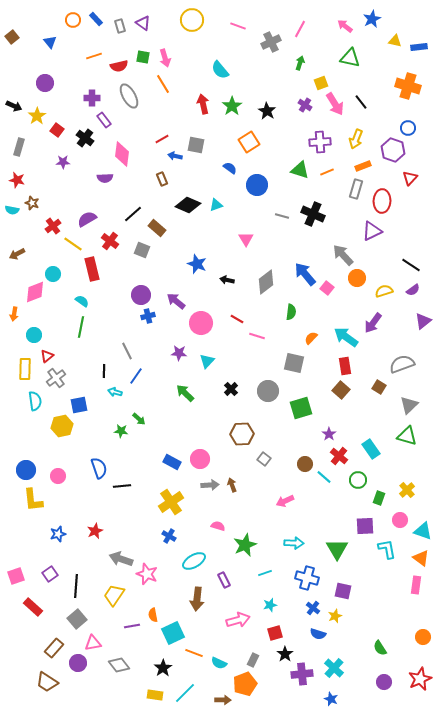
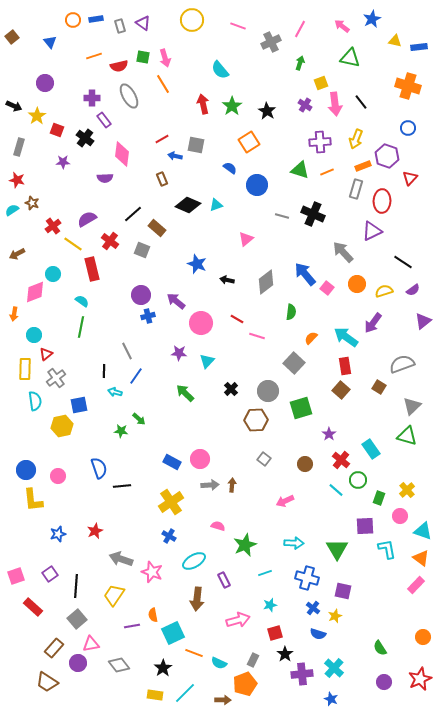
blue rectangle at (96, 19): rotated 56 degrees counterclockwise
pink arrow at (345, 26): moved 3 px left
pink arrow at (335, 104): rotated 25 degrees clockwise
red square at (57, 130): rotated 16 degrees counterclockwise
purple hexagon at (393, 150): moved 6 px left, 6 px down
cyan semicircle at (12, 210): rotated 136 degrees clockwise
pink triangle at (246, 239): rotated 21 degrees clockwise
gray arrow at (343, 255): moved 3 px up
black line at (411, 265): moved 8 px left, 3 px up
orange circle at (357, 278): moved 6 px down
red triangle at (47, 356): moved 1 px left, 2 px up
gray square at (294, 363): rotated 30 degrees clockwise
gray triangle at (409, 405): moved 3 px right, 1 px down
brown hexagon at (242, 434): moved 14 px right, 14 px up
red cross at (339, 456): moved 2 px right, 4 px down
cyan line at (324, 477): moved 12 px right, 13 px down
brown arrow at (232, 485): rotated 24 degrees clockwise
pink circle at (400, 520): moved 4 px up
pink star at (147, 574): moved 5 px right, 2 px up
pink rectangle at (416, 585): rotated 36 degrees clockwise
pink triangle at (93, 643): moved 2 px left, 1 px down
